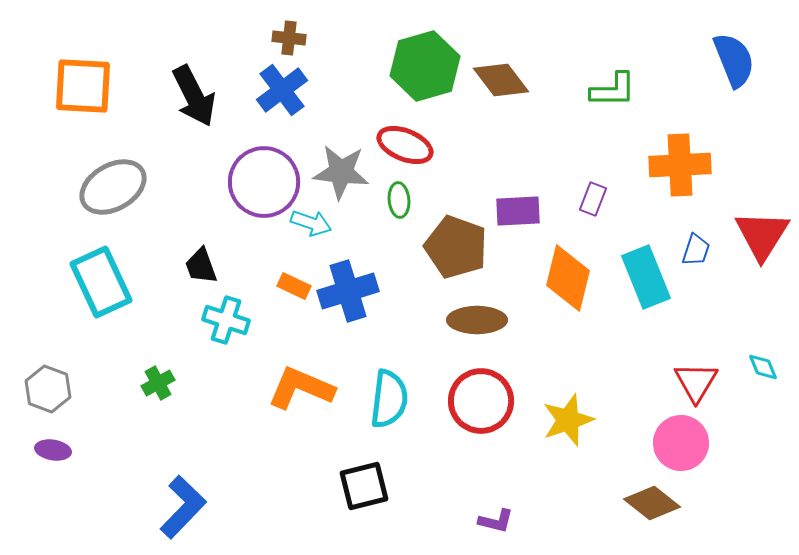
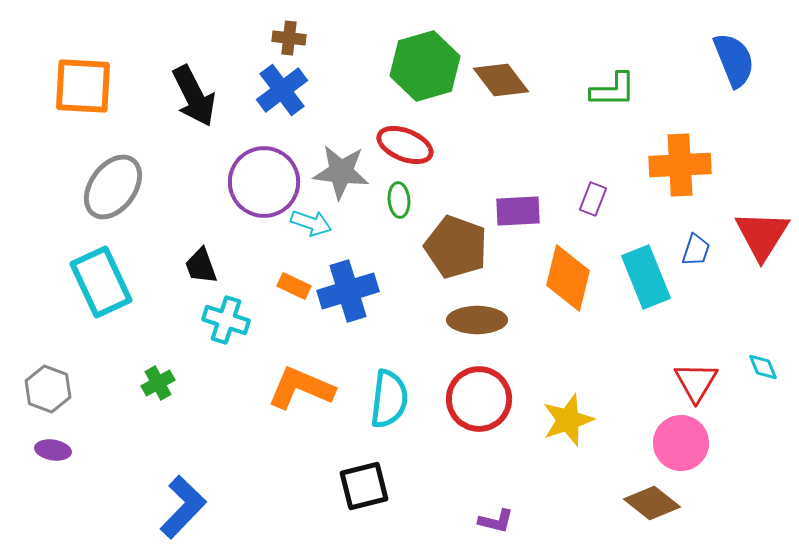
gray ellipse at (113, 187): rotated 24 degrees counterclockwise
red circle at (481, 401): moved 2 px left, 2 px up
